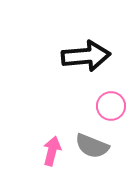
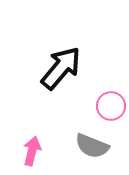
black arrow: moved 25 px left, 12 px down; rotated 45 degrees counterclockwise
pink arrow: moved 20 px left
